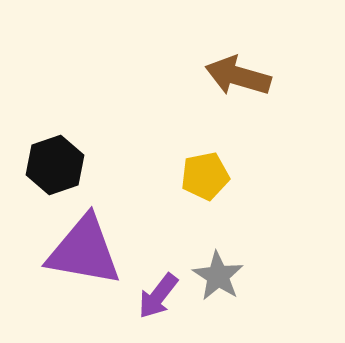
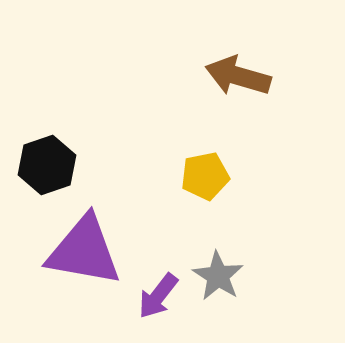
black hexagon: moved 8 px left
